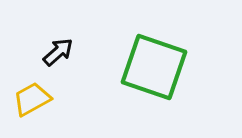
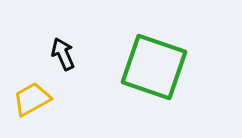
black arrow: moved 5 px right, 2 px down; rotated 72 degrees counterclockwise
